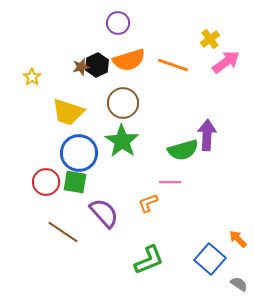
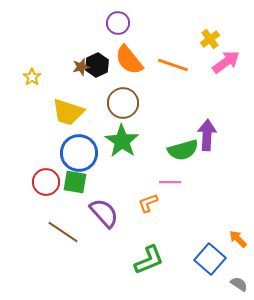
orange semicircle: rotated 68 degrees clockwise
